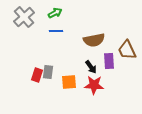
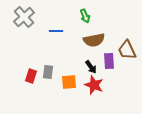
green arrow: moved 30 px right, 3 px down; rotated 96 degrees clockwise
red rectangle: moved 6 px left, 1 px down
red star: rotated 18 degrees clockwise
